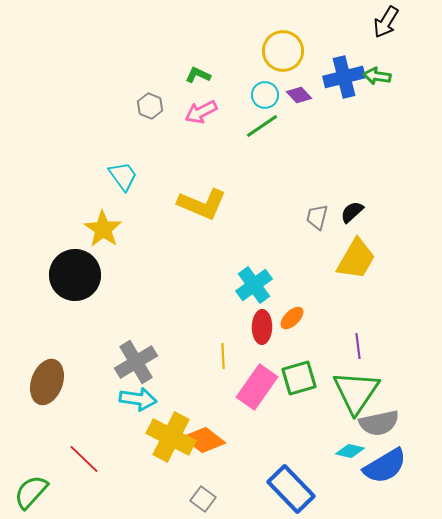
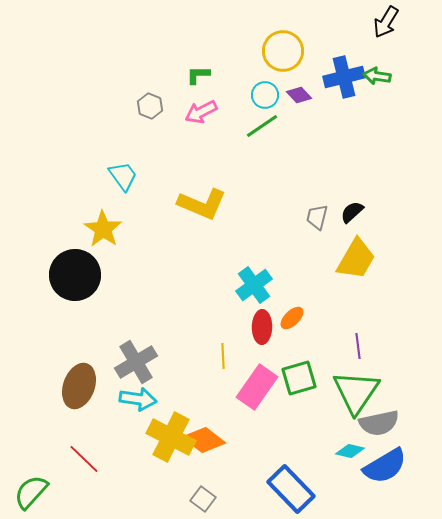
green L-shape: rotated 25 degrees counterclockwise
brown ellipse: moved 32 px right, 4 px down
